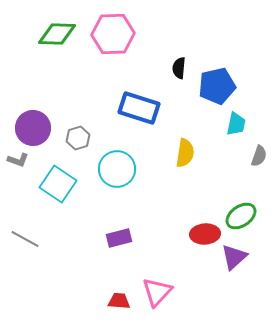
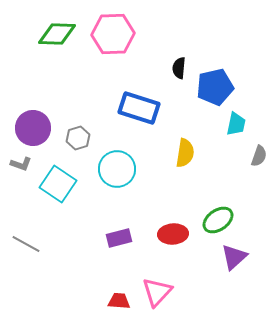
blue pentagon: moved 2 px left, 1 px down
gray L-shape: moved 3 px right, 4 px down
green ellipse: moved 23 px left, 4 px down
red ellipse: moved 32 px left
gray line: moved 1 px right, 5 px down
